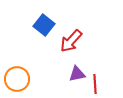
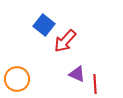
red arrow: moved 6 px left
purple triangle: rotated 36 degrees clockwise
